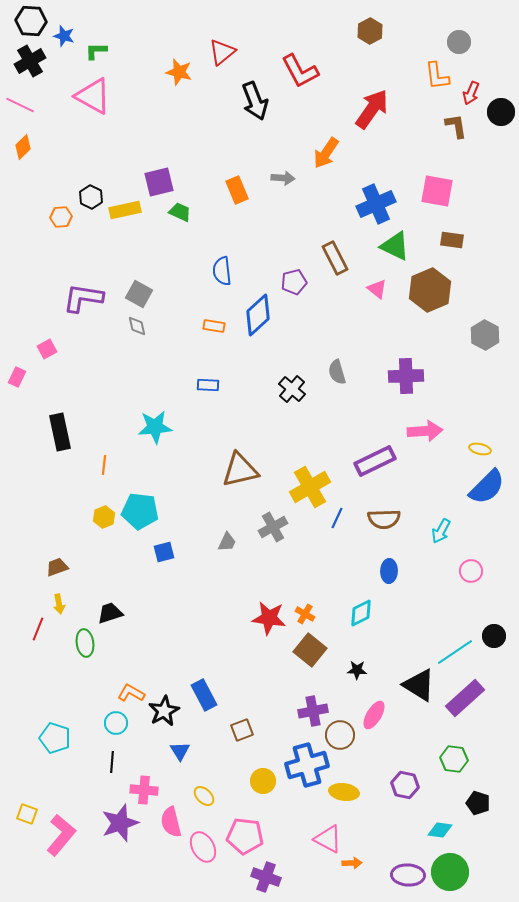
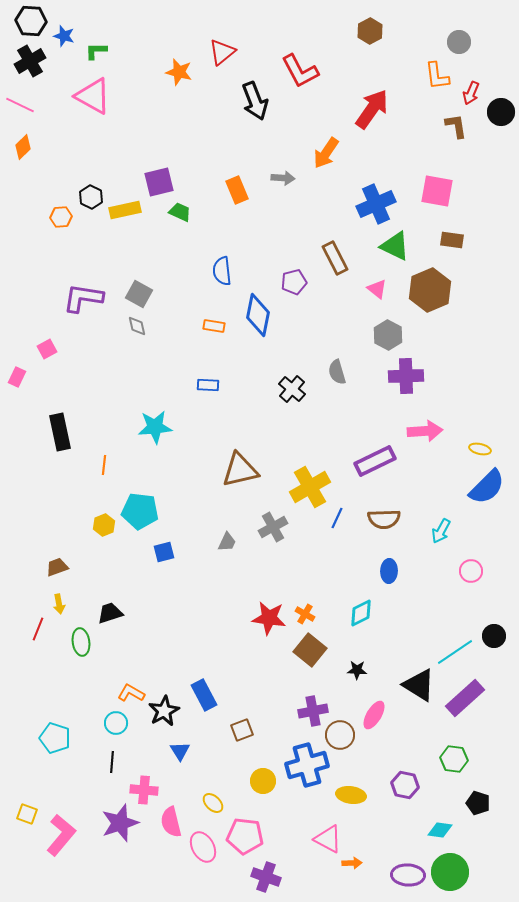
blue diamond at (258, 315): rotated 36 degrees counterclockwise
gray hexagon at (485, 335): moved 97 px left
yellow hexagon at (104, 517): moved 8 px down
green ellipse at (85, 643): moved 4 px left, 1 px up
yellow ellipse at (344, 792): moved 7 px right, 3 px down
yellow ellipse at (204, 796): moved 9 px right, 7 px down
